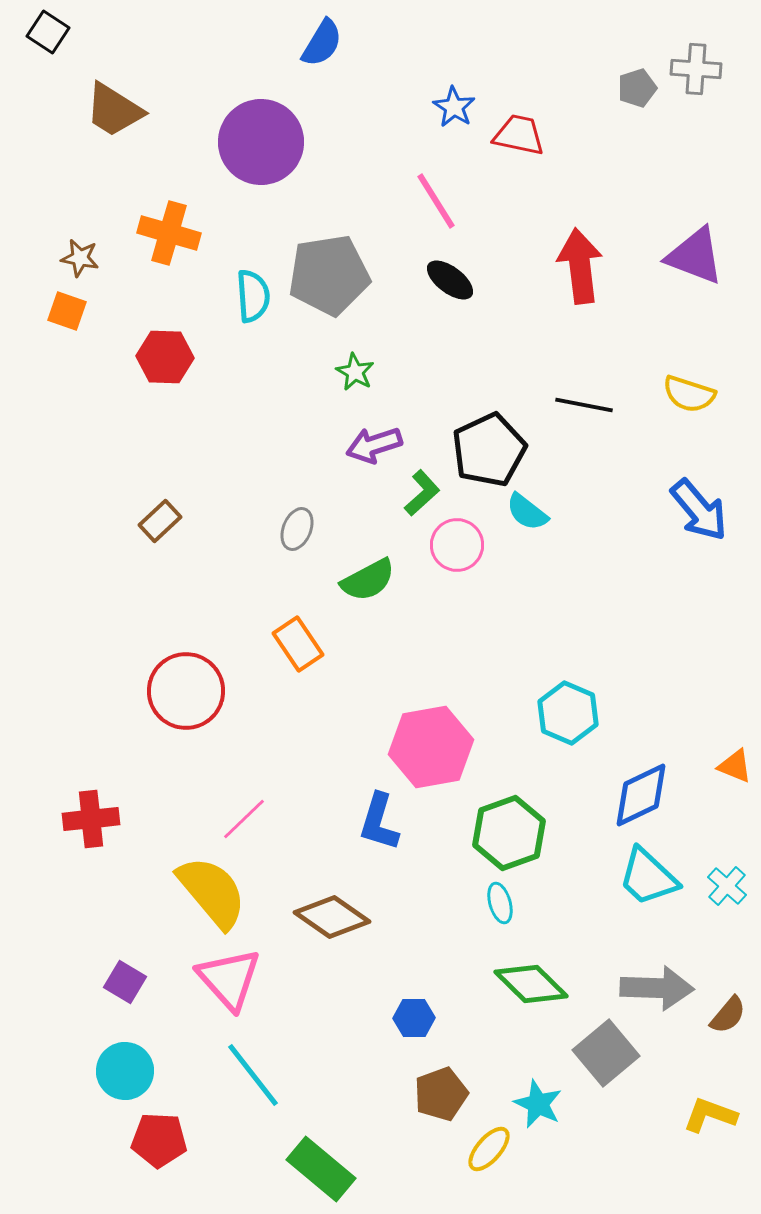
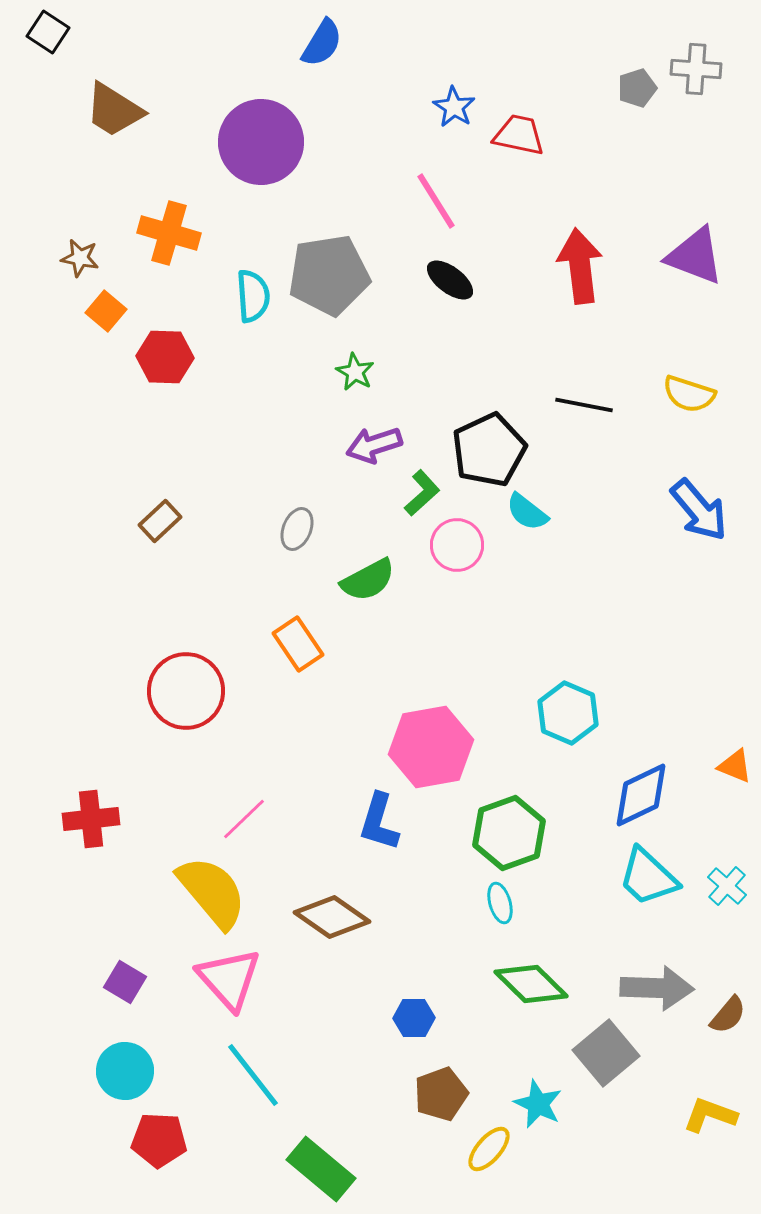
orange square at (67, 311): moved 39 px right; rotated 21 degrees clockwise
